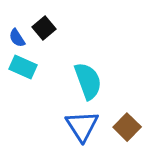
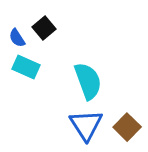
cyan rectangle: moved 3 px right
blue triangle: moved 4 px right, 1 px up
